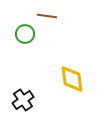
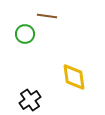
yellow diamond: moved 2 px right, 2 px up
black cross: moved 7 px right
